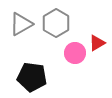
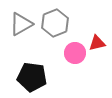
gray hexagon: moved 1 px left; rotated 8 degrees clockwise
red triangle: rotated 18 degrees clockwise
